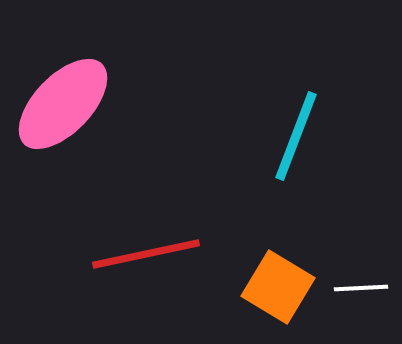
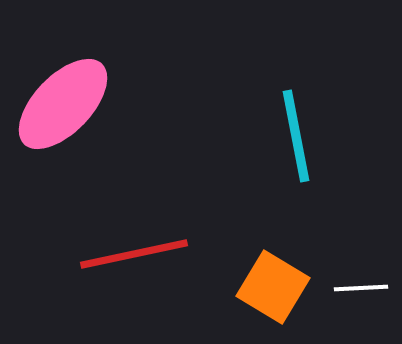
cyan line: rotated 32 degrees counterclockwise
red line: moved 12 px left
orange square: moved 5 px left
